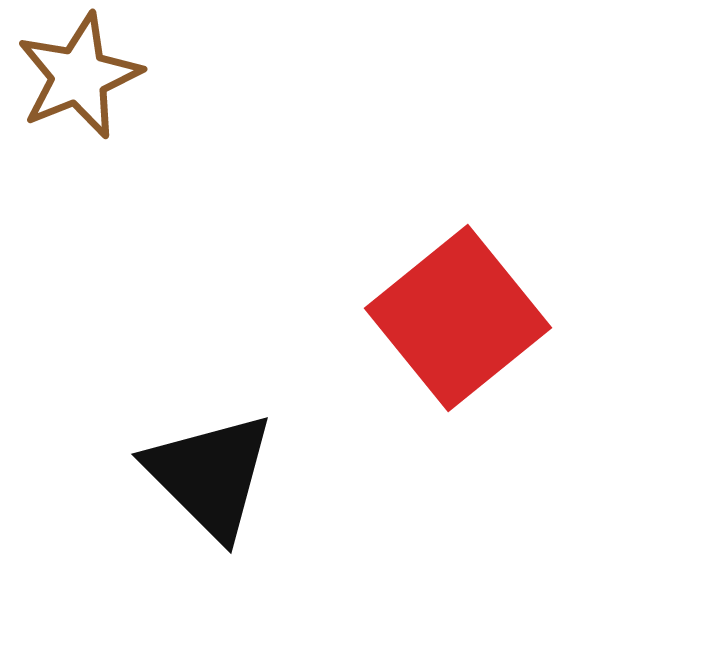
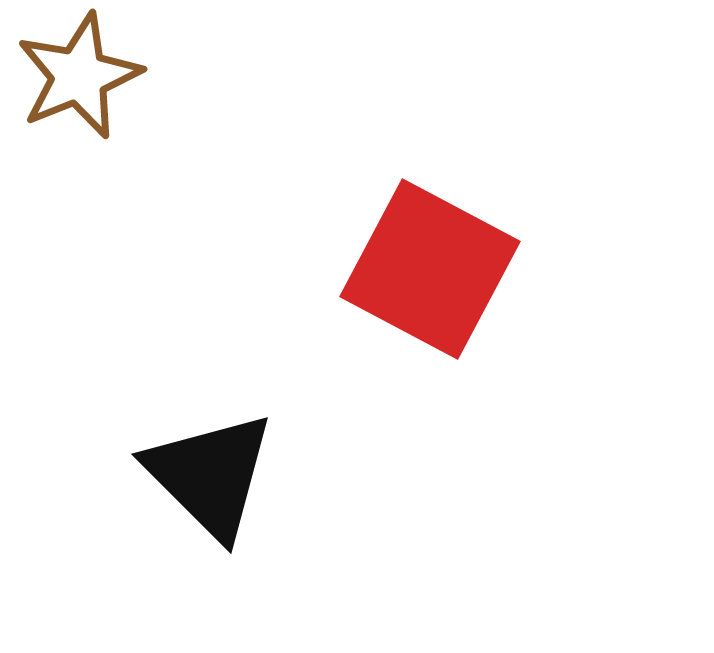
red square: moved 28 px left, 49 px up; rotated 23 degrees counterclockwise
